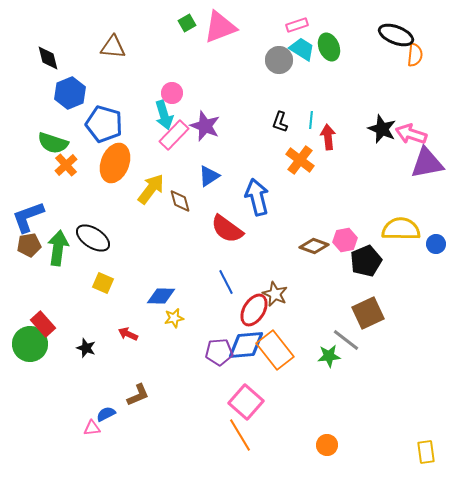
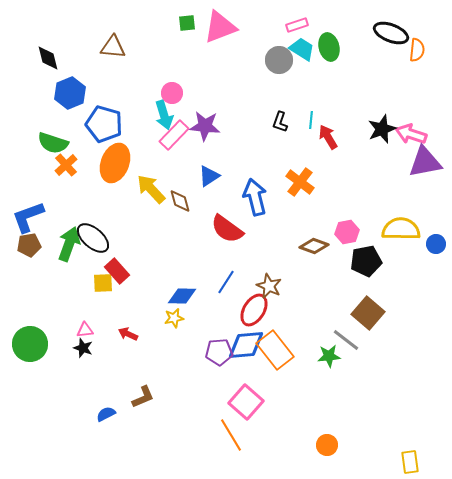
green square at (187, 23): rotated 24 degrees clockwise
black ellipse at (396, 35): moved 5 px left, 2 px up
green ellipse at (329, 47): rotated 8 degrees clockwise
orange semicircle at (415, 55): moved 2 px right, 5 px up
purple star at (205, 126): rotated 16 degrees counterclockwise
black star at (382, 129): rotated 28 degrees clockwise
red arrow at (328, 137): rotated 25 degrees counterclockwise
orange cross at (300, 160): moved 22 px down
purple triangle at (427, 163): moved 2 px left, 1 px up
yellow arrow at (151, 189): rotated 80 degrees counterclockwise
blue arrow at (257, 197): moved 2 px left
black ellipse at (93, 238): rotated 8 degrees clockwise
pink hexagon at (345, 240): moved 2 px right, 8 px up
green arrow at (58, 248): moved 11 px right, 4 px up; rotated 12 degrees clockwise
black pentagon at (366, 261): rotated 12 degrees clockwise
blue line at (226, 282): rotated 60 degrees clockwise
yellow square at (103, 283): rotated 25 degrees counterclockwise
brown star at (275, 294): moved 6 px left, 8 px up
blue diamond at (161, 296): moved 21 px right
brown square at (368, 313): rotated 24 degrees counterclockwise
red rectangle at (43, 324): moved 74 px right, 53 px up
black star at (86, 348): moved 3 px left
brown L-shape at (138, 395): moved 5 px right, 2 px down
pink triangle at (92, 428): moved 7 px left, 98 px up
orange line at (240, 435): moved 9 px left
yellow rectangle at (426, 452): moved 16 px left, 10 px down
